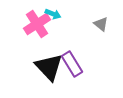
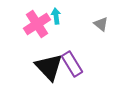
cyan arrow: moved 3 px right, 2 px down; rotated 119 degrees counterclockwise
